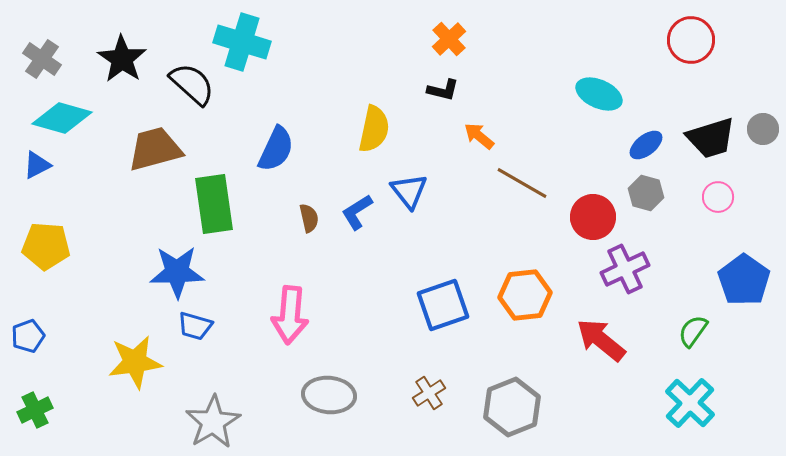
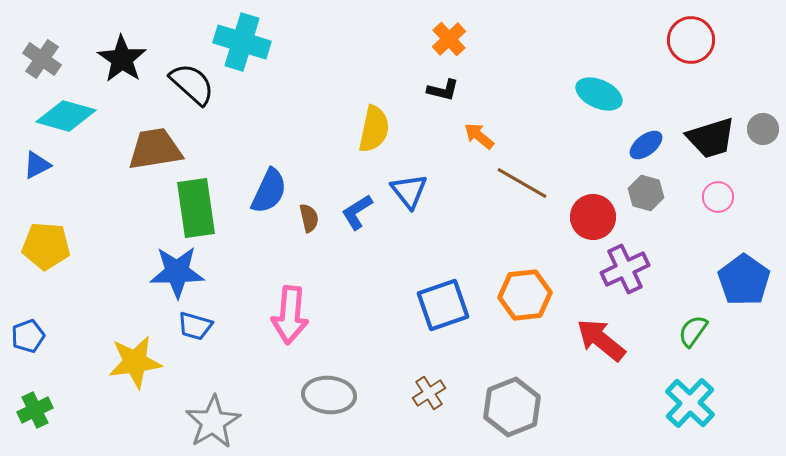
cyan diamond at (62, 118): moved 4 px right, 2 px up
brown trapezoid at (155, 149): rotated 6 degrees clockwise
blue semicircle at (276, 149): moved 7 px left, 42 px down
green rectangle at (214, 204): moved 18 px left, 4 px down
